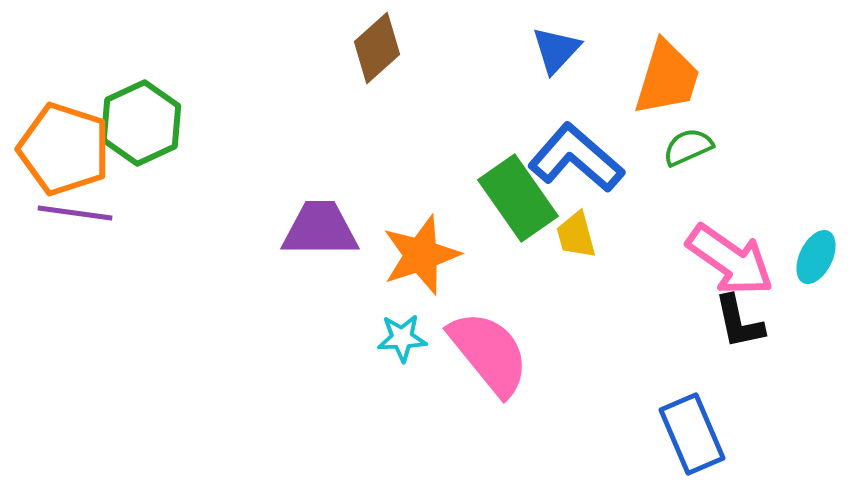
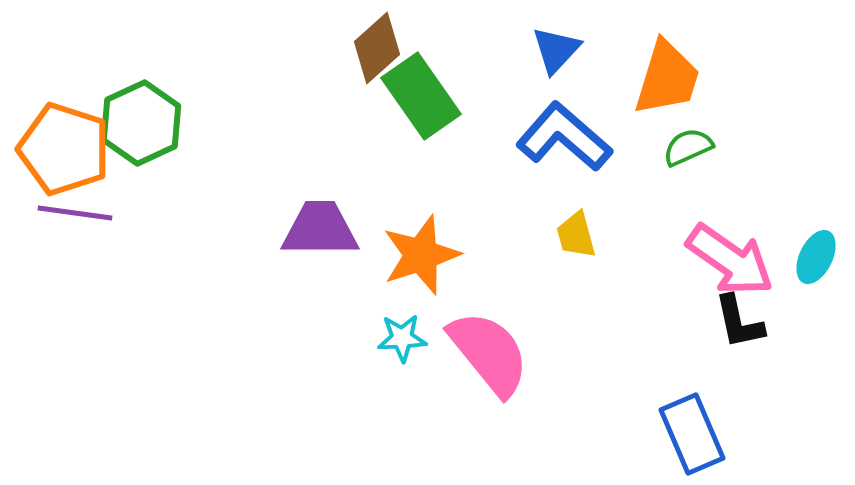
blue L-shape: moved 12 px left, 21 px up
green rectangle: moved 97 px left, 102 px up
